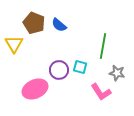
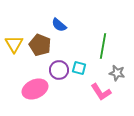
brown pentagon: moved 6 px right, 22 px down
cyan square: moved 1 px left, 1 px down
